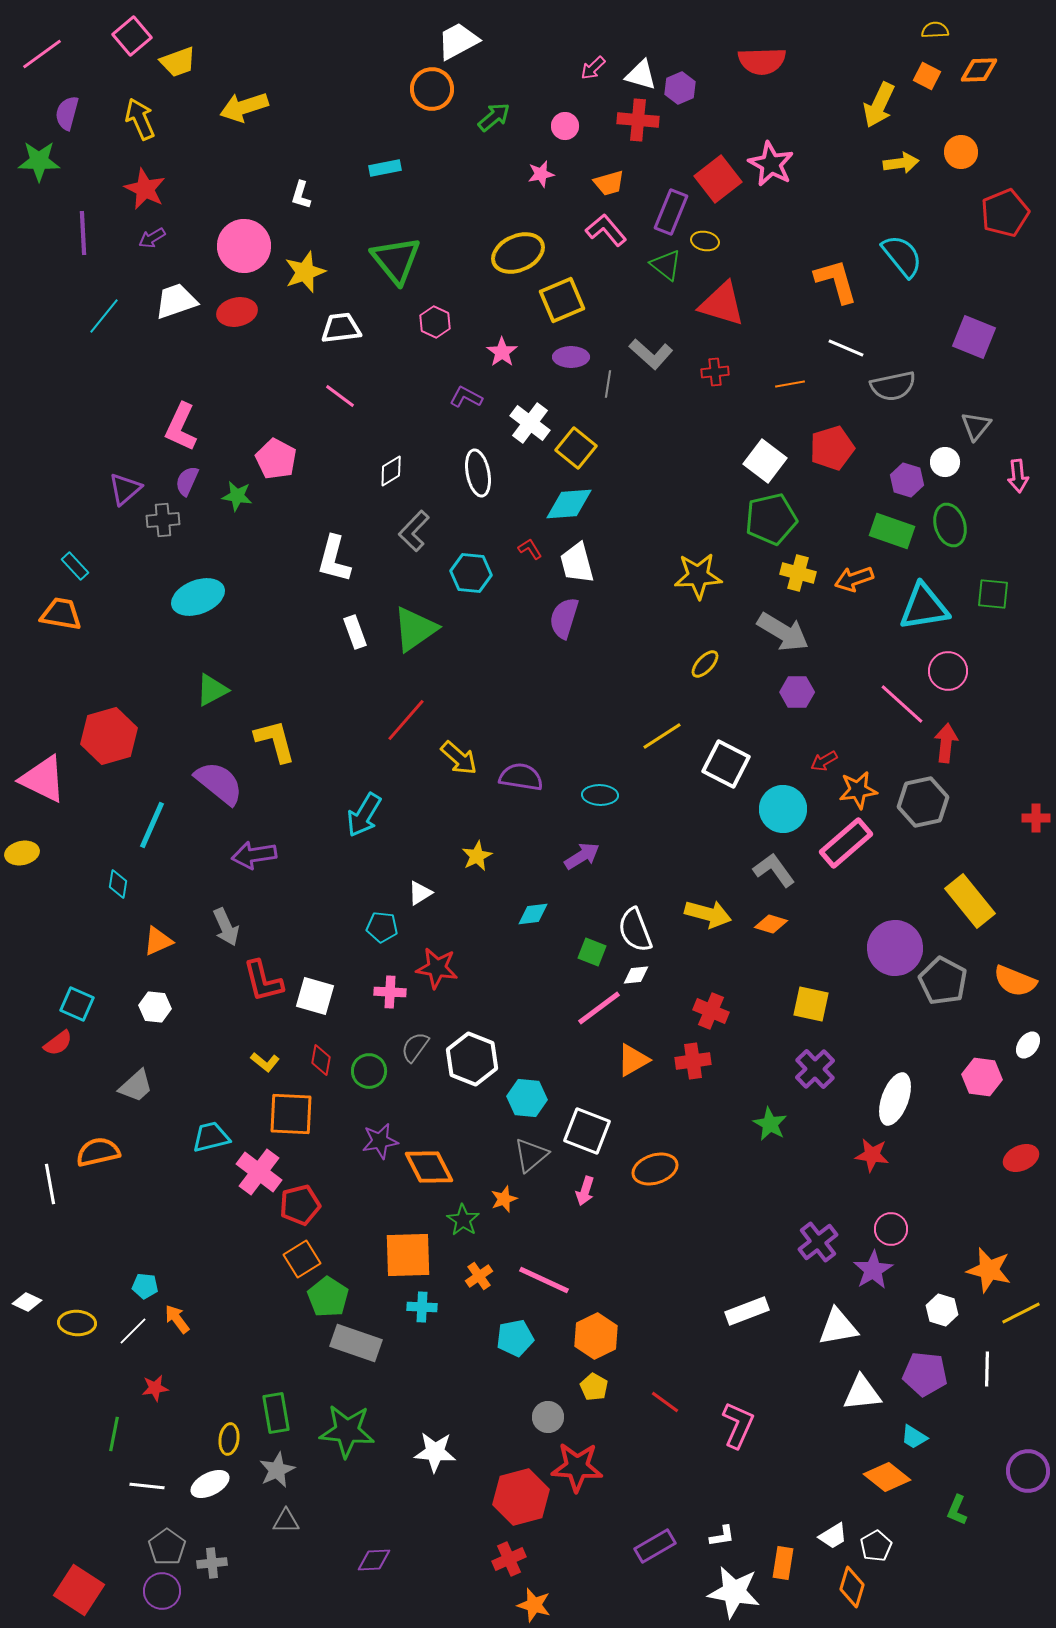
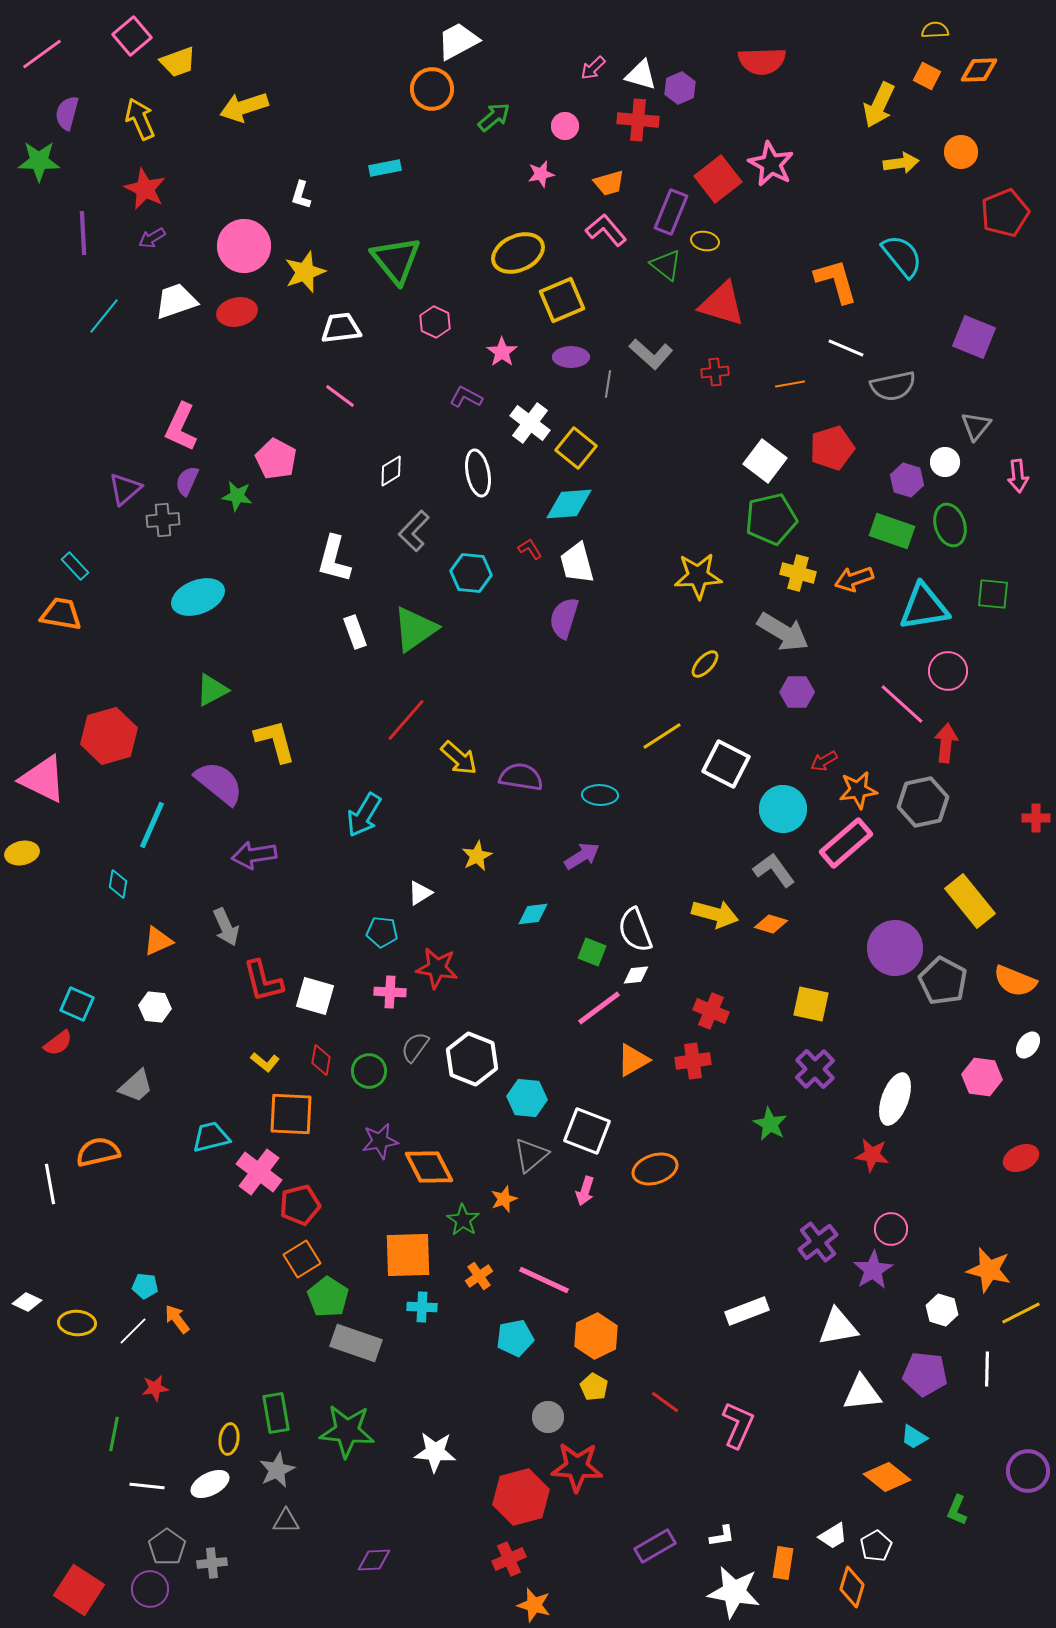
yellow arrow at (708, 914): moved 7 px right
cyan pentagon at (382, 927): moved 5 px down
purple circle at (162, 1591): moved 12 px left, 2 px up
